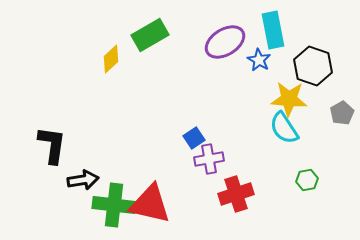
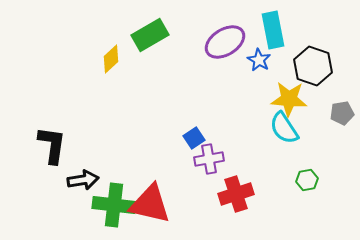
gray pentagon: rotated 20 degrees clockwise
